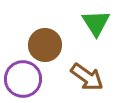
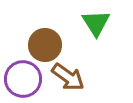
brown arrow: moved 19 px left
